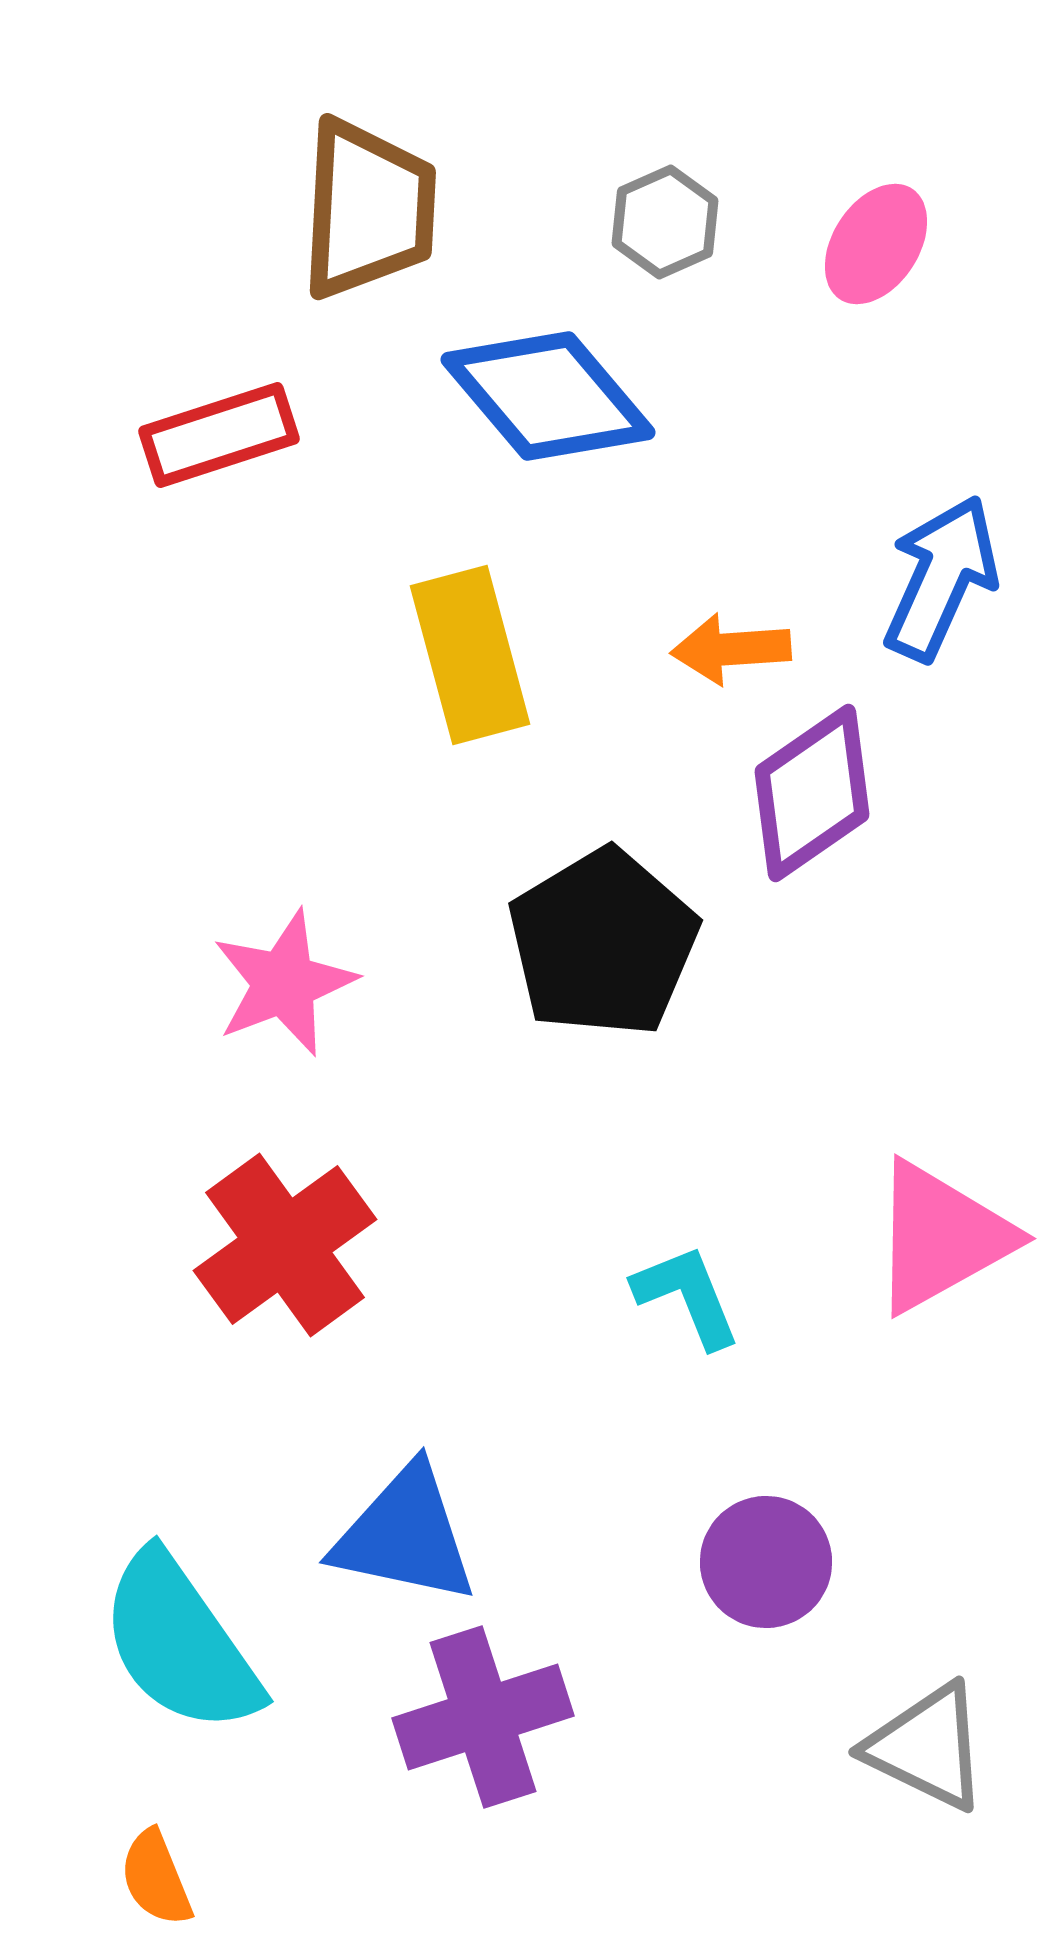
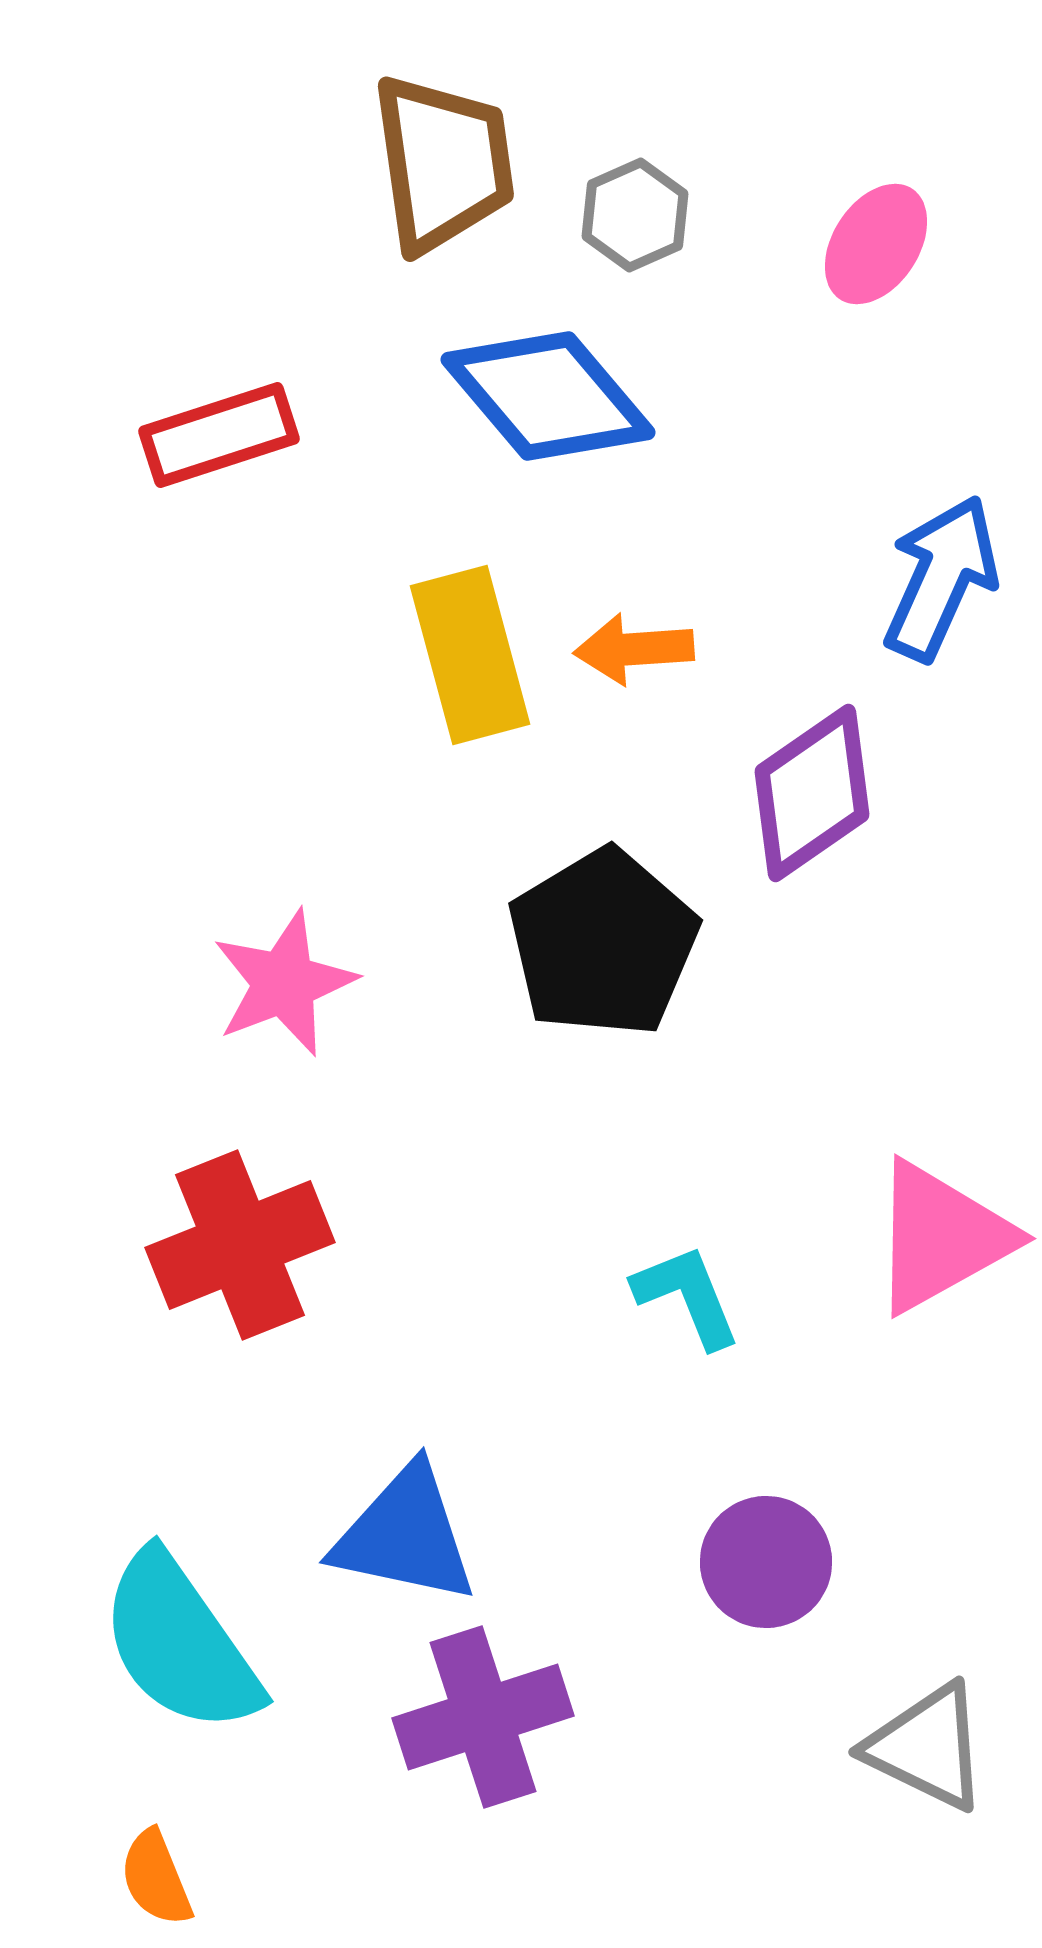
brown trapezoid: moved 75 px right, 46 px up; rotated 11 degrees counterclockwise
gray hexagon: moved 30 px left, 7 px up
orange arrow: moved 97 px left
red cross: moved 45 px left; rotated 14 degrees clockwise
